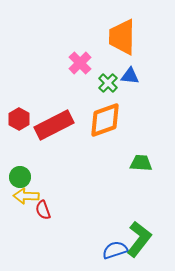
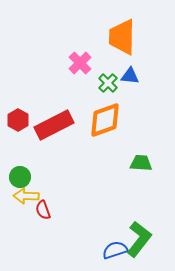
red hexagon: moved 1 px left, 1 px down
